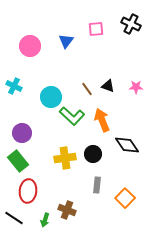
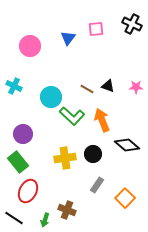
black cross: moved 1 px right
blue triangle: moved 2 px right, 3 px up
brown line: rotated 24 degrees counterclockwise
purple circle: moved 1 px right, 1 px down
black diamond: rotated 15 degrees counterclockwise
green rectangle: moved 1 px down
gray rectangle: rotated 28 degrees clockwise
red ellipse: rotated 20 degrees clockwise
